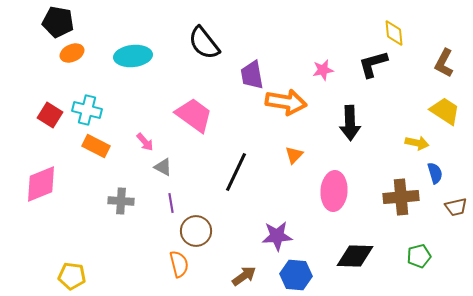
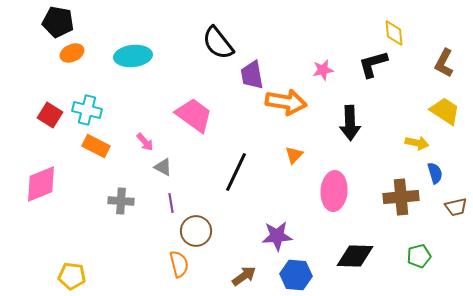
black semicircle: moved 14 px right
